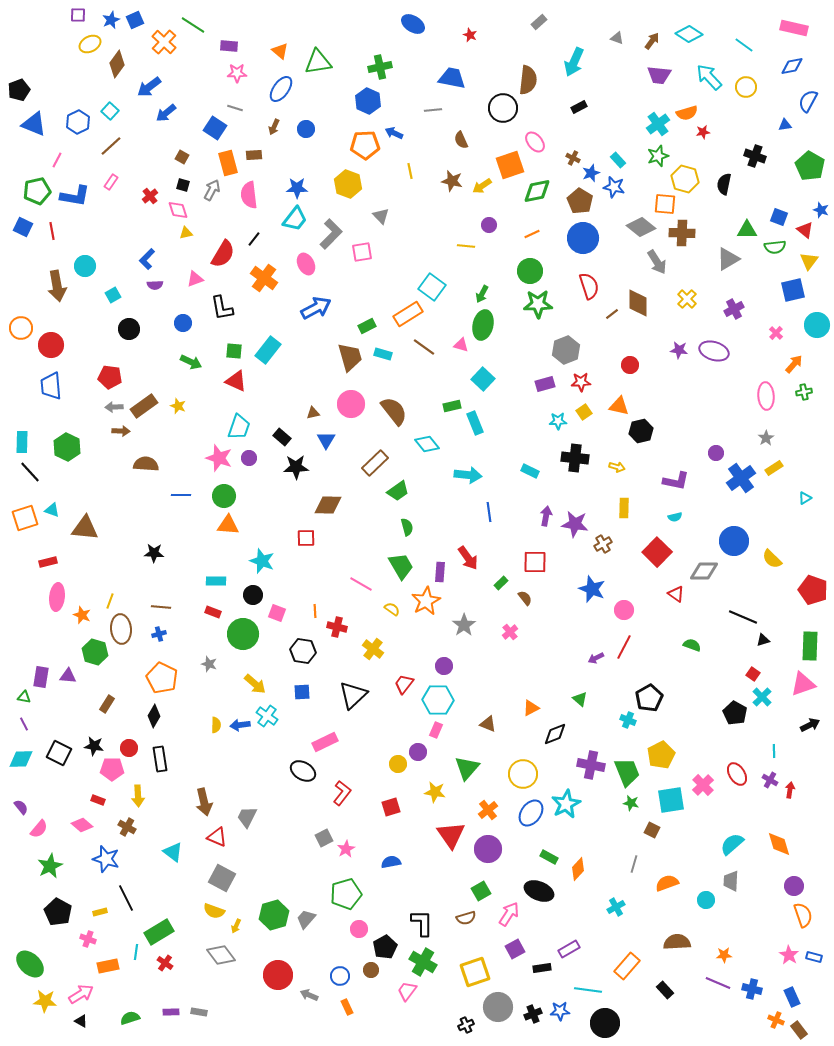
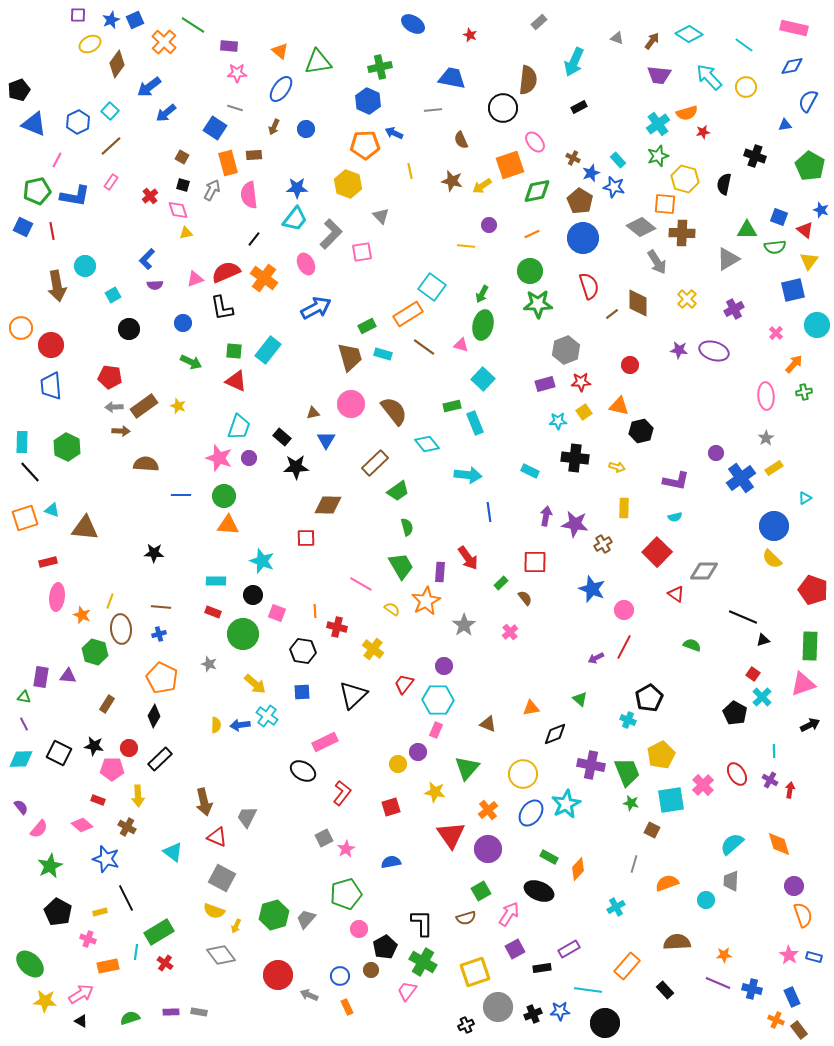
red semicircle at (223, 254): moved 3 px right, 18 px down; rotated 144 degrees counterclockwise
blue circle at (734, 541): moved 40 px right, 15 px up
orange triangle at (531, 708): rotated 18 degrees clockwise
black rectangle at (160, 759): rotated 55 degrees clockwise
